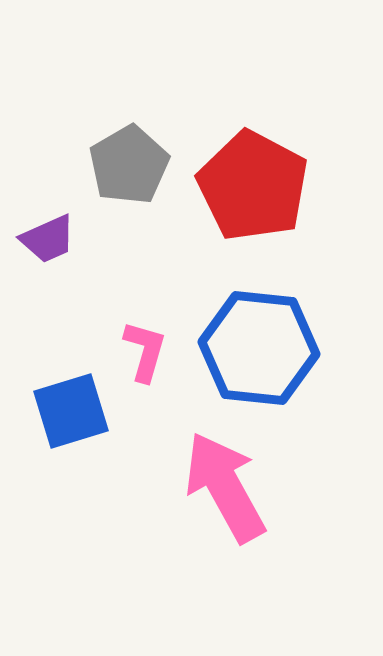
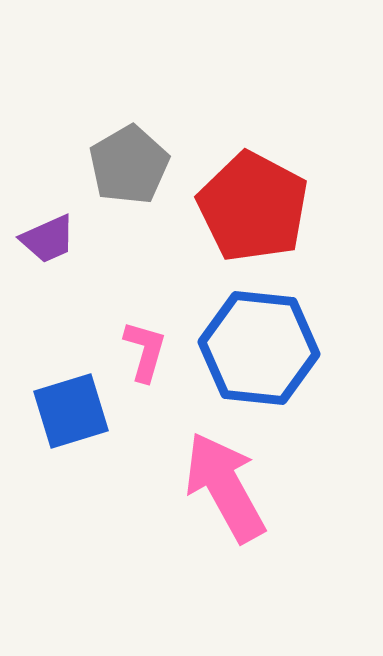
red pentagon: moved 21 px down
